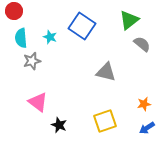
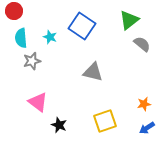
gray triangle: moved 13 px left
